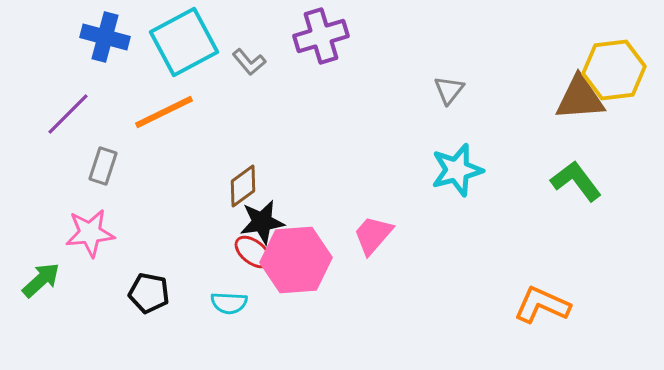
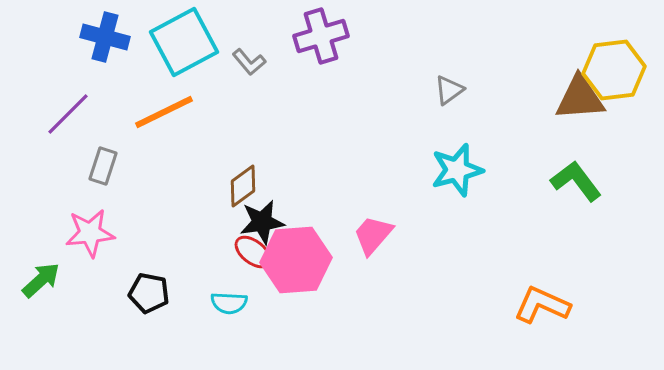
gray triangle: rotated 16 degrees clockwise
